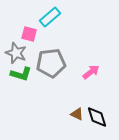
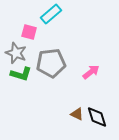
cyan rectangle: moved 1 px right, 3 px up
pink square: moved 2 px up
